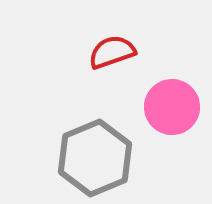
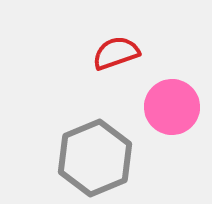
red semicircle: moved 4 px right, 1 px down
